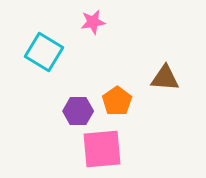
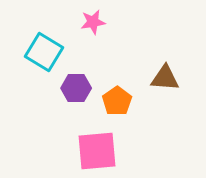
purple hexagon: moved 2 px left, 23 px up
pink square: moved 5 px left, 2 px down
